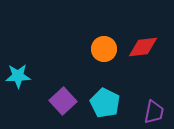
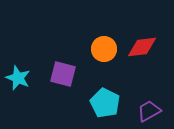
red diamond: moved 1 px left
cyan star: moved 2 px down; rotated 25 degrees clockwise
purple square: moved 27 px up; rotated 32 degrees counterclockwise
purple trapezoid: moved 5 px left, 1 px up; rotated 130 degrees counterclockwise
